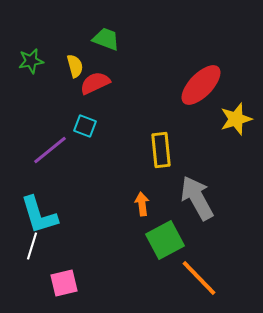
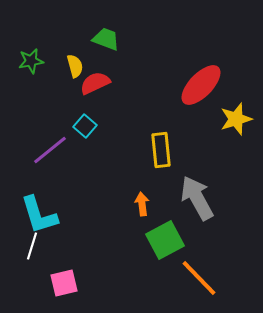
cyan square: rotated 20 degrees clockwise
